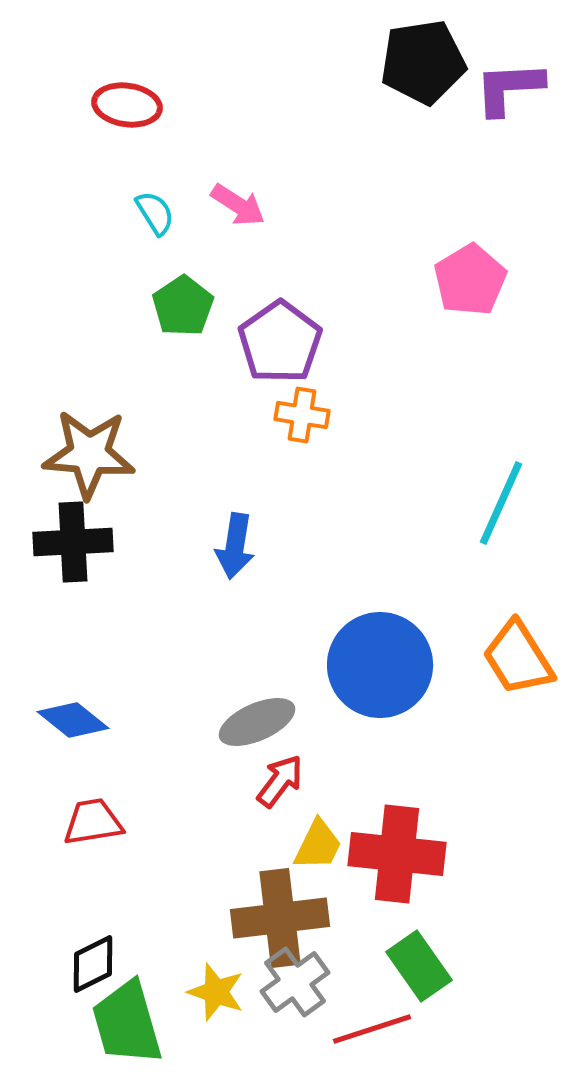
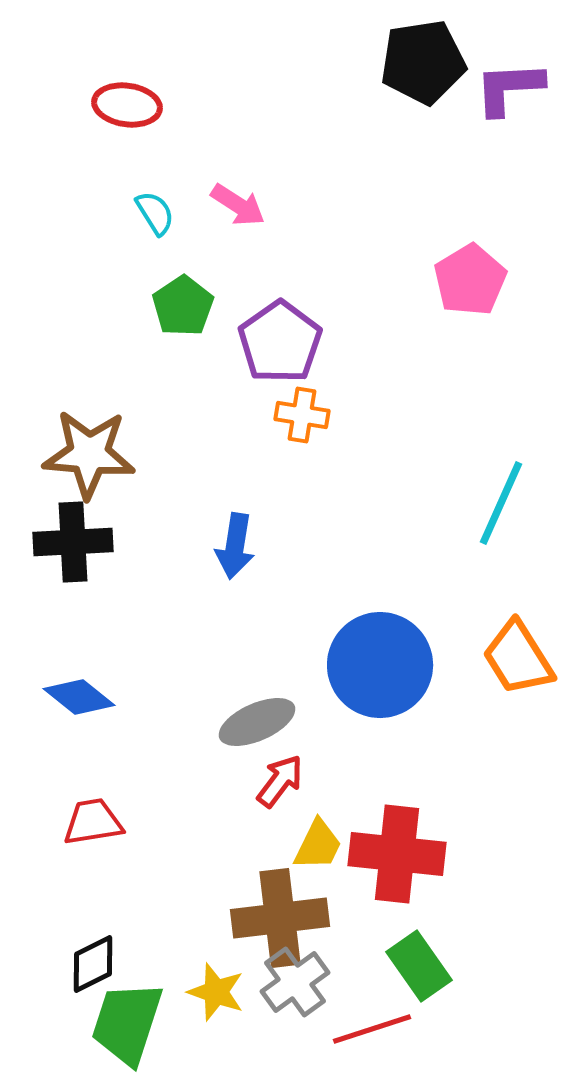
blue diamond: moved 6 px right, 23 px up
green trapezoid: rotated 34 degrees clockwise
